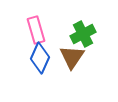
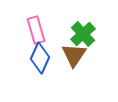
green cross: rotated 15 degrees counterclockwise
brown triangle: moved 2 px right, 2 px up
